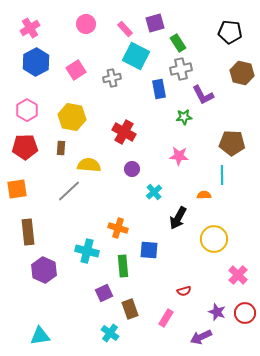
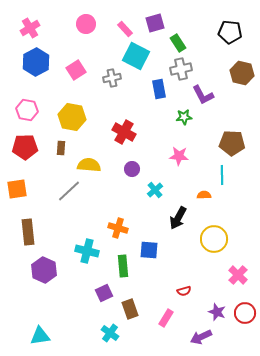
pink hexagon at (27, 110): rotated 20 degrees counterclockwise
cyan cross at (154, 192): moved 1 px right, 2 px up
